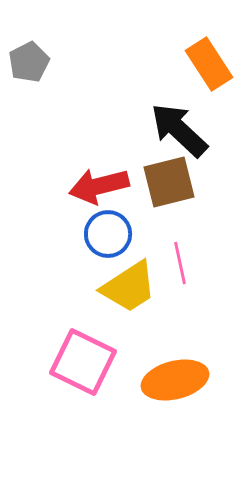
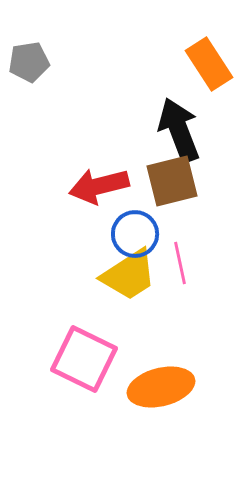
gray pentagon: rotated 18 degrees clockwise
black arrow: rotated 26 degrees clockwise
brown square: moved 3 px right, 1 px up
blue circle: moved 27 px right
yellow trapezoid: moved 12 px up
pink square: moved 1 px right, 3 px up
orange ellipse: moved 14 px left, 7 px down
